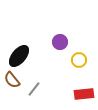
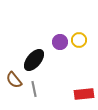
black ellipse: moved 15 px right, 4 px down
yellow circle: moved 20 px up
brown semicircle: moved 2 px right
gray line: rotated 49 degrees counterclockwise
